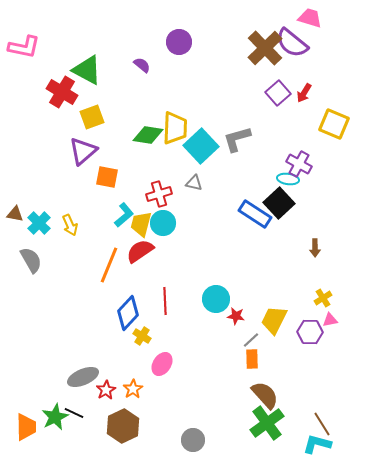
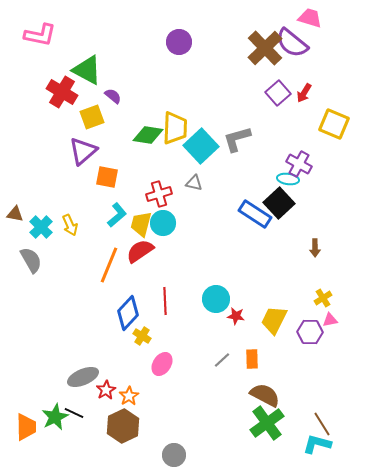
pink L-shape at (24, 47): moved 16 px right, 12 px up
purple semicircle at (142, 65): moved 29 px left, 31 px down
cyan L-shape at (124, 215): moved 7 px left
cyan cross at (39, 223): moved 2 px right, 4 px down
gray line at (251, 340): moved 29 px left, 20 px down
orange star at (133, 389): moved 4 px left, 7 px down
brown semicircle at (265, 395): rotated 20 degrees counterclockwise
gray circle at (193, 440): moved 19 px left, 15 px down
